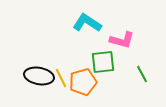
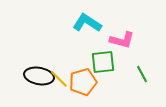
yellow line: moved 2 px left, 1 px down; rotated 18 degrees counterclockwise
